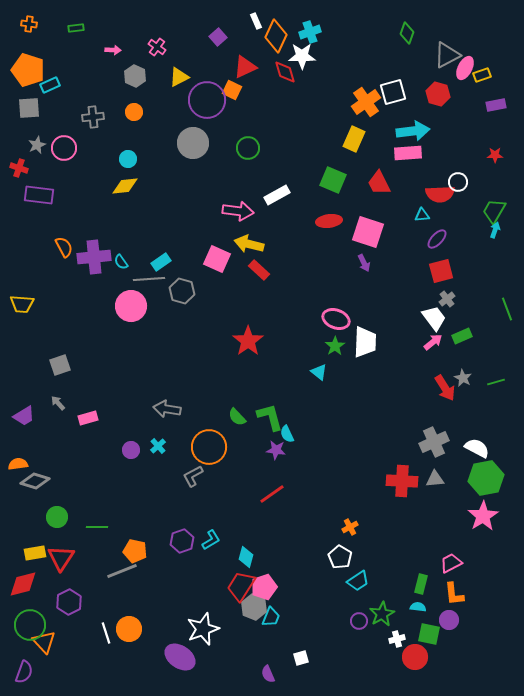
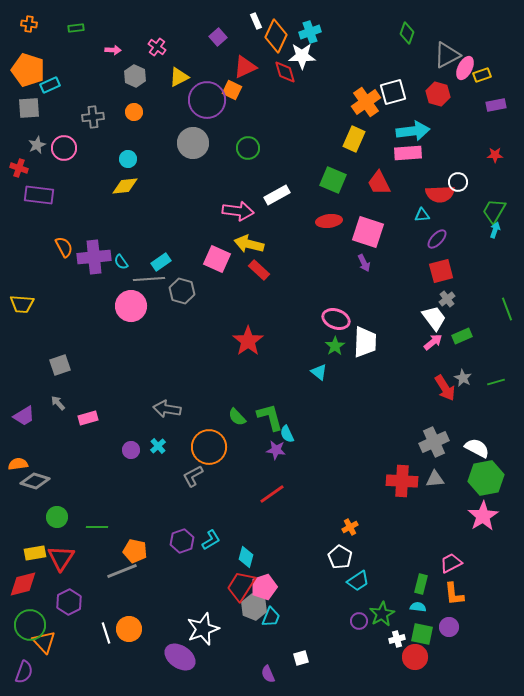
purple circle at (449, 620): moved 7 px down
green square at (429, 634): moved 7 px left
